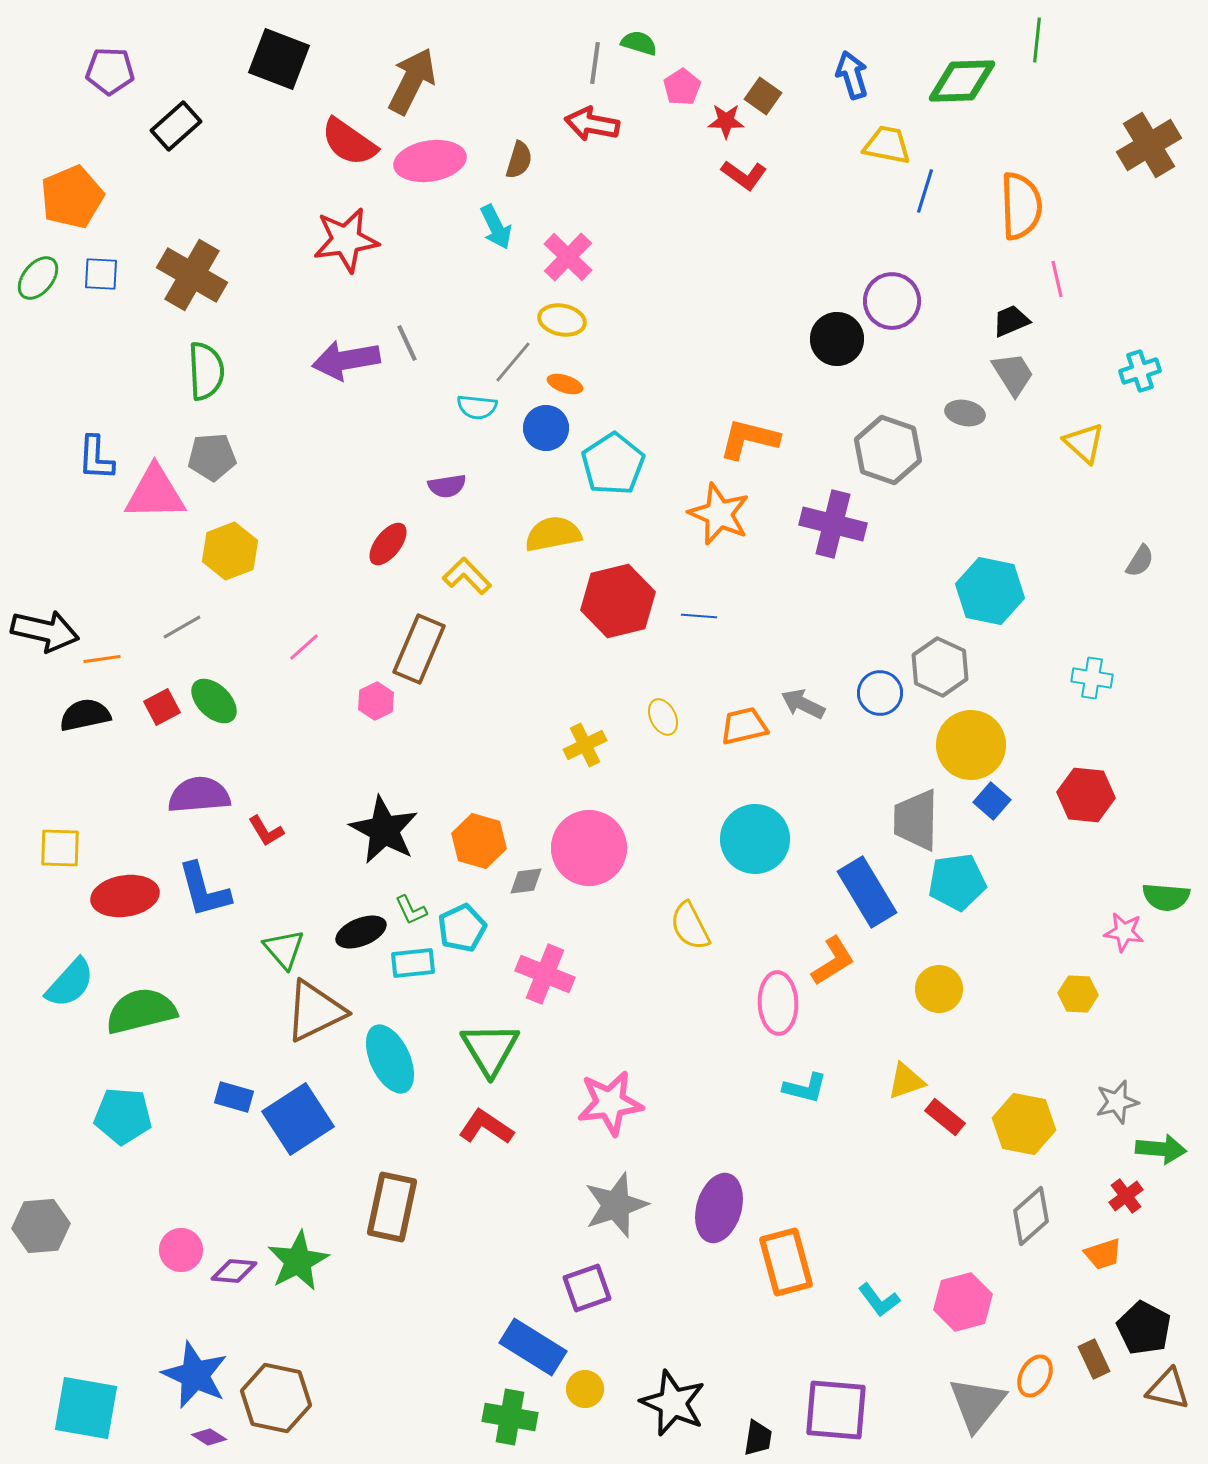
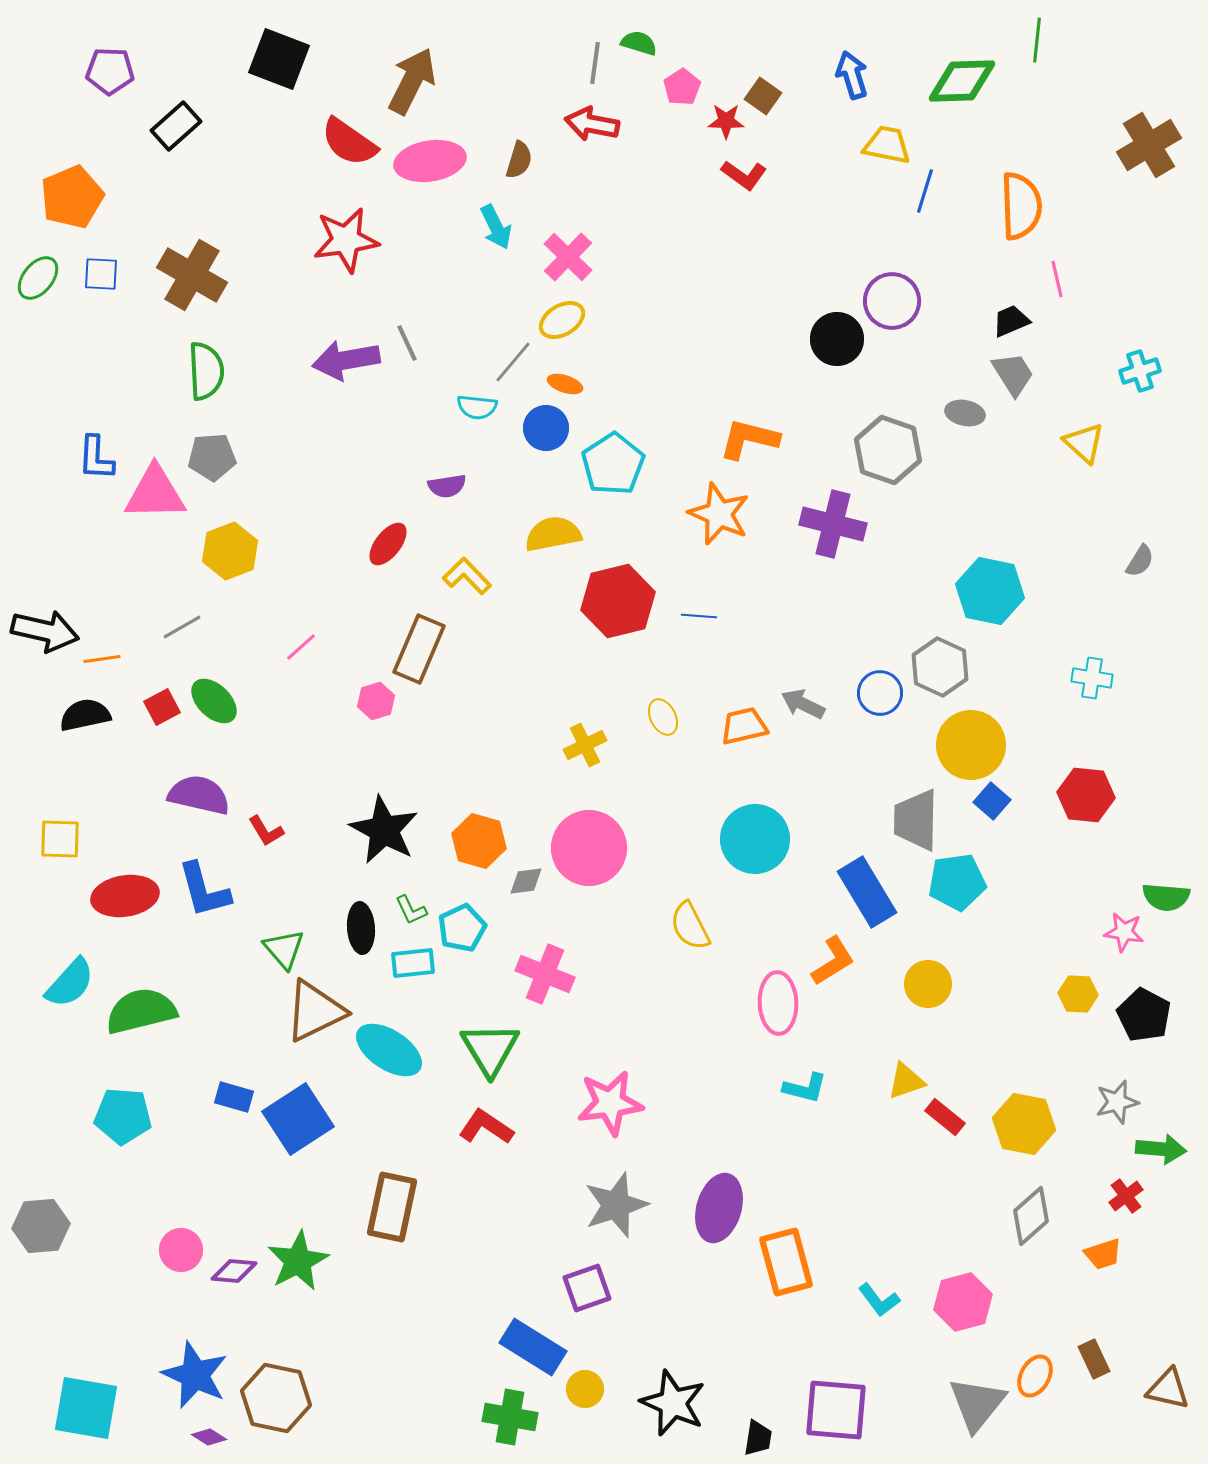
yellow ellipse at (562, 320): rotated 42 degrees counterclockwise
pink line at (304, 647): moved 3 px left
pink hexagon at (376, 701): rotated 9 degrees clockwise
purple semicircle at (199, 795): rotated 18 degrees clockwise
yellow square at (60, 848): moved 9 px up
black ellipse at (361, 932): moved 4 px up; rotated 72 degrees counterclockwise
yellow circle at (939, 989): moved 11 px left, 5 px up
cyan ellipse at (390, 1059): moved 1 px left, 9 px up; rotated 32 degrees counterclockwise
black pentagon at (1144, 1328): moved 313 px up
